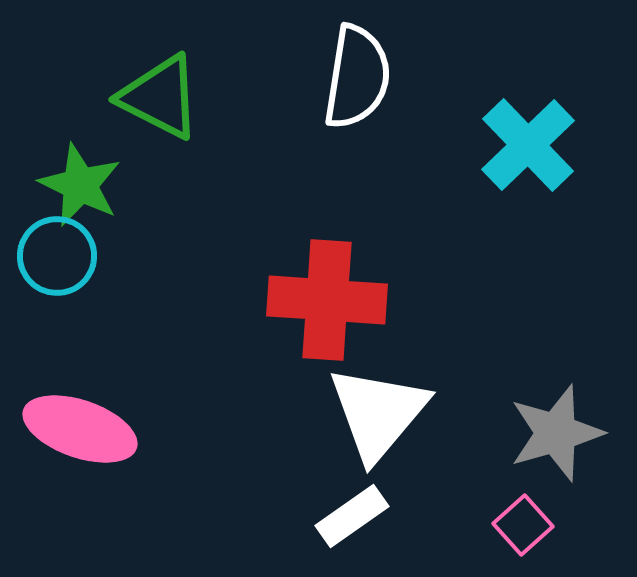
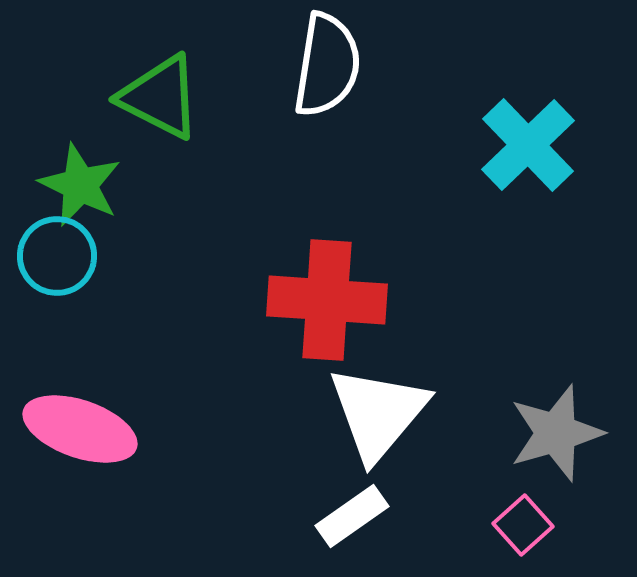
white semicircle: moved 30 px left, 12 px up
